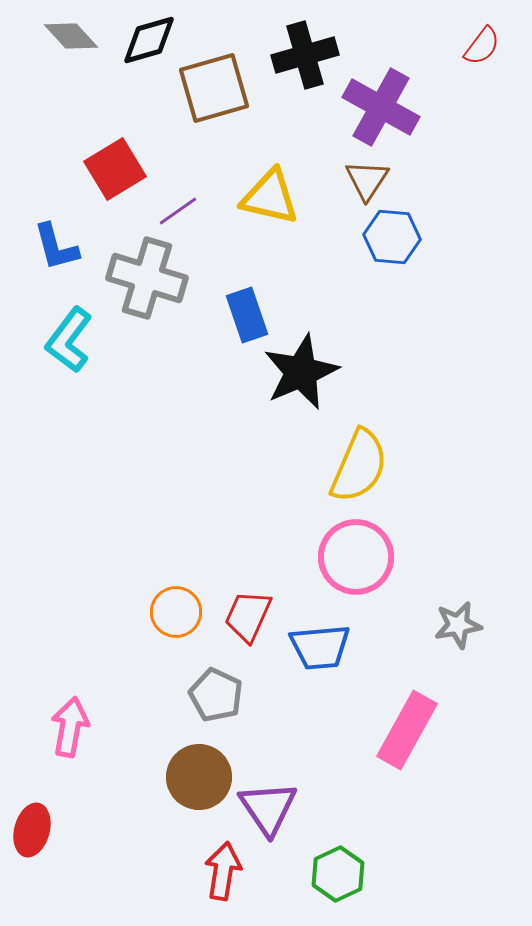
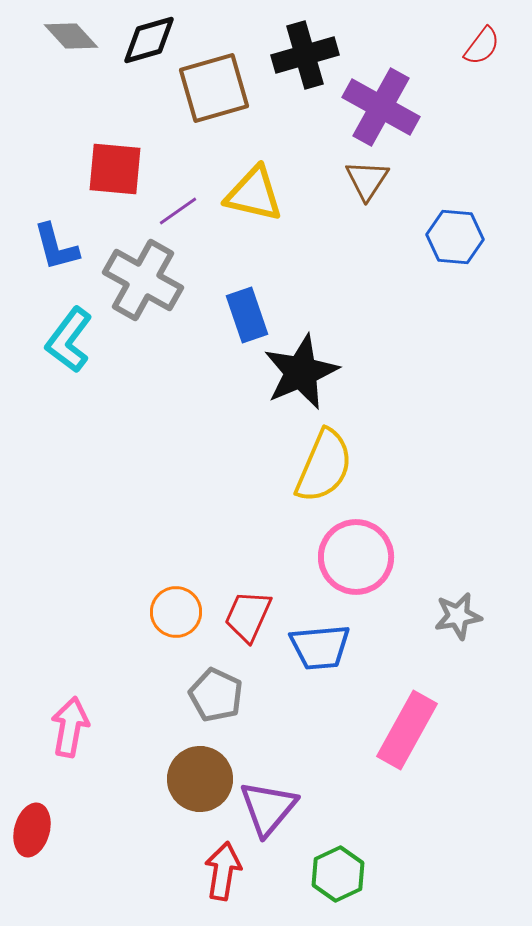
red square: rotated 36 degrees clockwise
yellow triangle: moved 16 px left, 3 px up
blue hexagon: moved 63 px right
gray cross: moved 4 px left, 2 px down; rotated 12 degrees clockwise
yellow semicircle: moved 35 px left
gray star: moved 9 px up
brown circle: moved 1 px right, 2 px down
purple triangle: rotated 14 degrees clockwise
